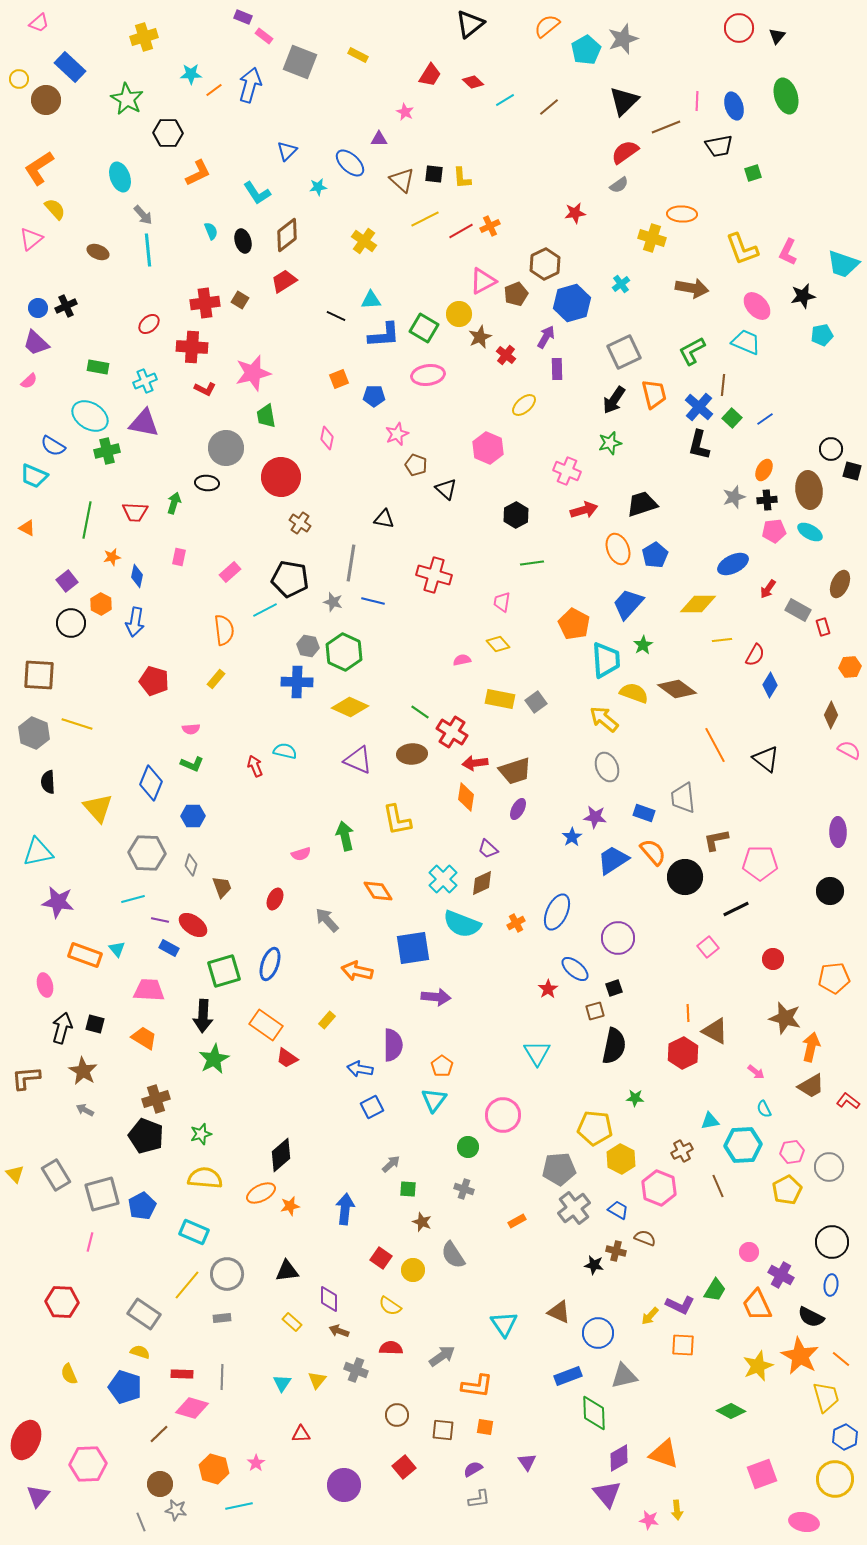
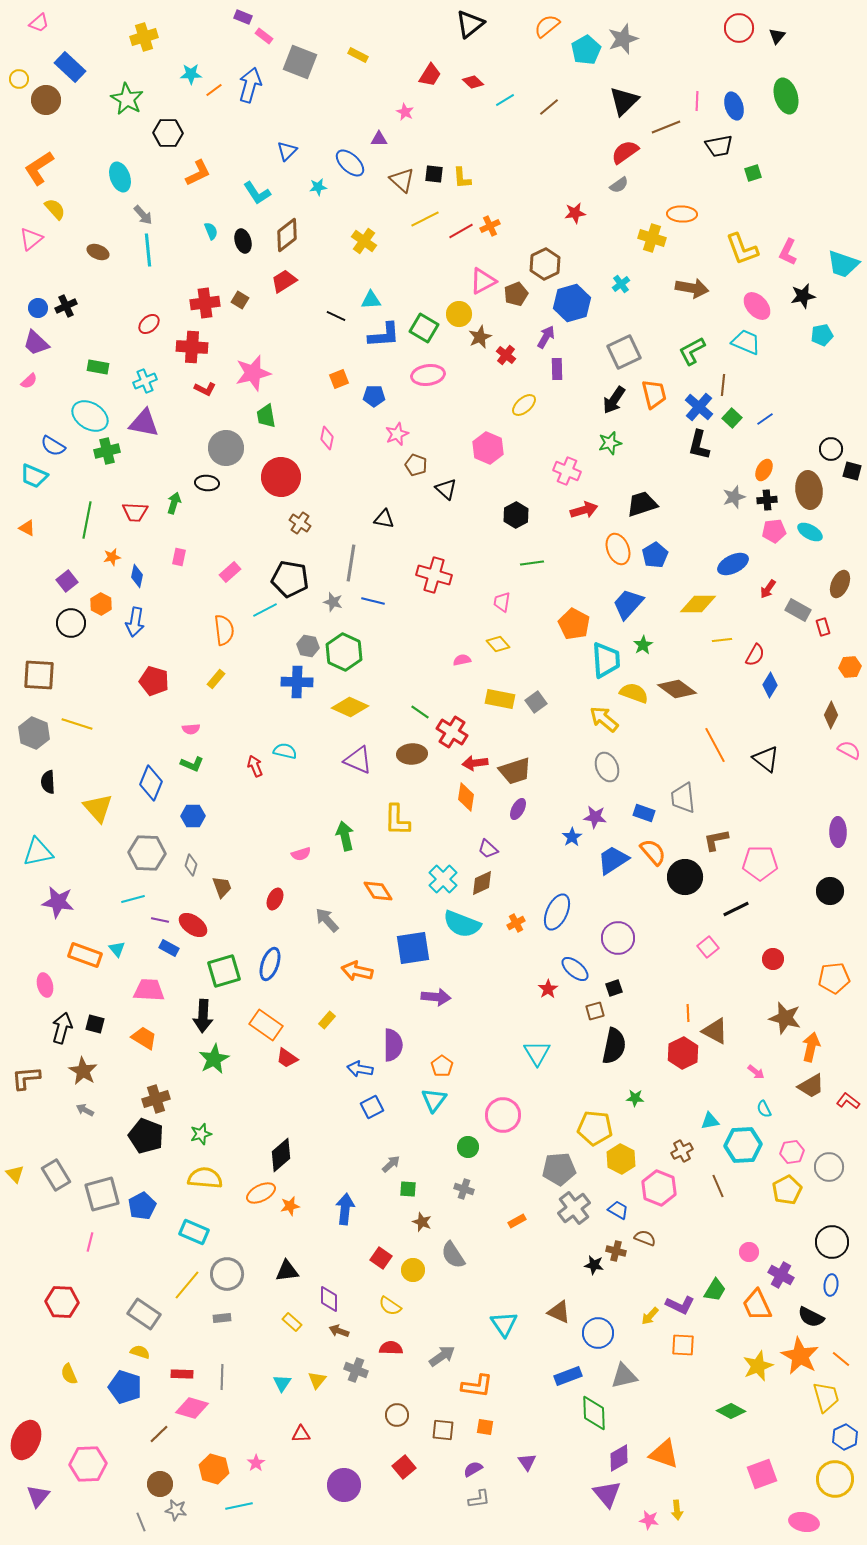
yellow L-shape at (397, 820): rotated 12 degrees clockwise
